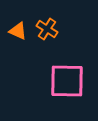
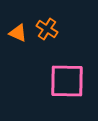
orange triangle: moved 2 px down
